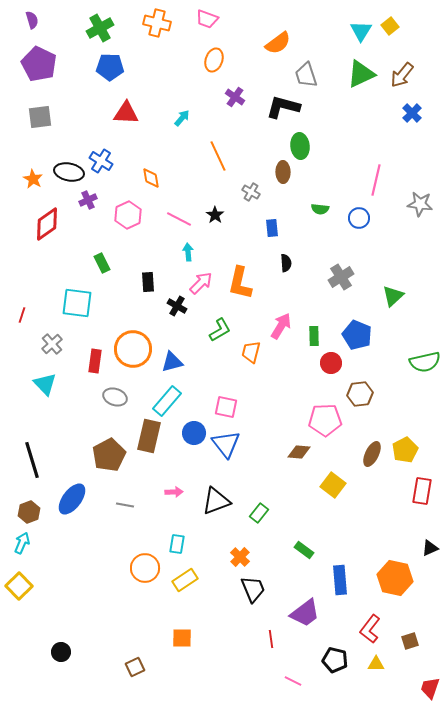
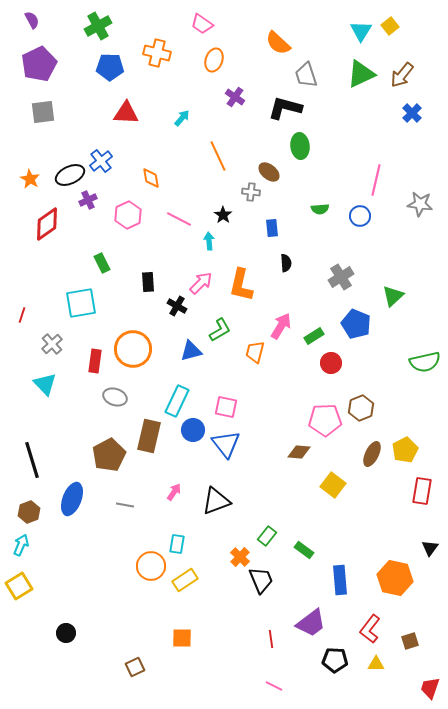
pink trapezoid at (207, 19): moved 5 px left, 5 px down; rotated 15 degrees clockwise
purple semicircle at (32, 20): rotated 12 degrees counterclockwise
orange cross at (157, 23): moved 30 px down
green cross at (100, 28): moved 2 px left, 2 px up
orange semicircle at (278, 43): rotated 80 degrees clockwise
purple pentagon at (39, 64): rotated 20 degrees clockwise
black L-shape at (283, 107): moved 2 px right, 1 px down
gray square at (40, 117): moved 3 px right, 5 px up
blue cross at (101, 161): rotated 20 degrees clockwise
black ellipse at (69, 172): moved 1 px right, 3 px down; rotated 36 degrees counterclockwise
brown ellipse at (283, 172): moved 14 px left; rotated 50 degrees counterclockwise
orange star at (33, 179): moved 3 px left
gray cross at (251, 192): rotated 24 degrees counterclockwise
green semicircle at (320, 209): rotated 12 degrees counterclockwise
black star at (215, 215): moved 8 px right
blue circle at (359, 218): moved 1 px right, 2 px up
cyan arrow at (188, 252): moved 21 px right, 11 px up
orange L-shape at (240, 283): moved 1 px right, 2 px down
cyan square at (77, 303): moved 4 px right; rotated 16 degrees counterclockwise
blue pentagon at (357, 335): moved 1 px left, 11 px up
green rectangle at (314, 336): rotated 60 degrees clockwise
orange trapezoid at (251, 352): moved 4 px right
blue triangle at (172, 362): moved 19 px right, 11 px up
brown hexagon at (360, 394): moved 1 px right, 14 px down; rotated 15 degrees counterclockwise
cyan rectangle at (167, 401): moved 10 px right; rotated 16 degrees counterclockwise
blue circle at (194, 433): moved 1 px left, 3 px up
pink arrow at (174, 492): rotated 54 degrees counterclockwise
blue ellipse at (72, 499): rotated 16 degrees counterclockwise
green rectangle at (259, 513): moved 8 px right, 23 px down
cyan arrow at (22, 543): moved 1 px left, 2 px down
black triangle at (430, 548): rotated 30 degrees counterclockwise
orange circle at (145, 568): moved 6 px right, 2 px up
yellow square at (19, 586): rotated 12 degrees clockwise
black trapezoid at (253, 589): moved 8 px right, 9 px up
purple trapezoid at (305, 613): moved 6 px right, 10 px down
black circle at (61, 652): moved 5 px right, 19 px up
black pentagon at (335, 660): rotated 10 degrees counterclockwise
pink line at (293, 681): moved 19 px left, 5 px down
